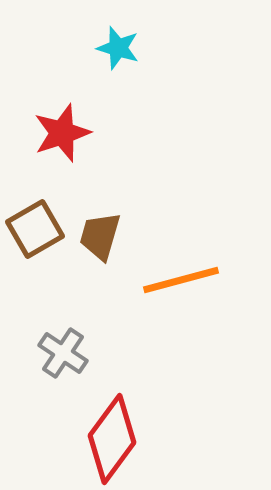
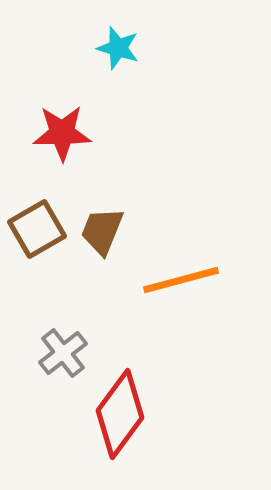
red star: rotated 18 degrees clockwise
brown square: moved 2 px right
brown trapezoid: moved 2 px right, 5 px up; rotated 6 degrees clockwise
gray cross: rotated 18 degrees clockwise
red diamond: moved 8 px right, 25 px up
